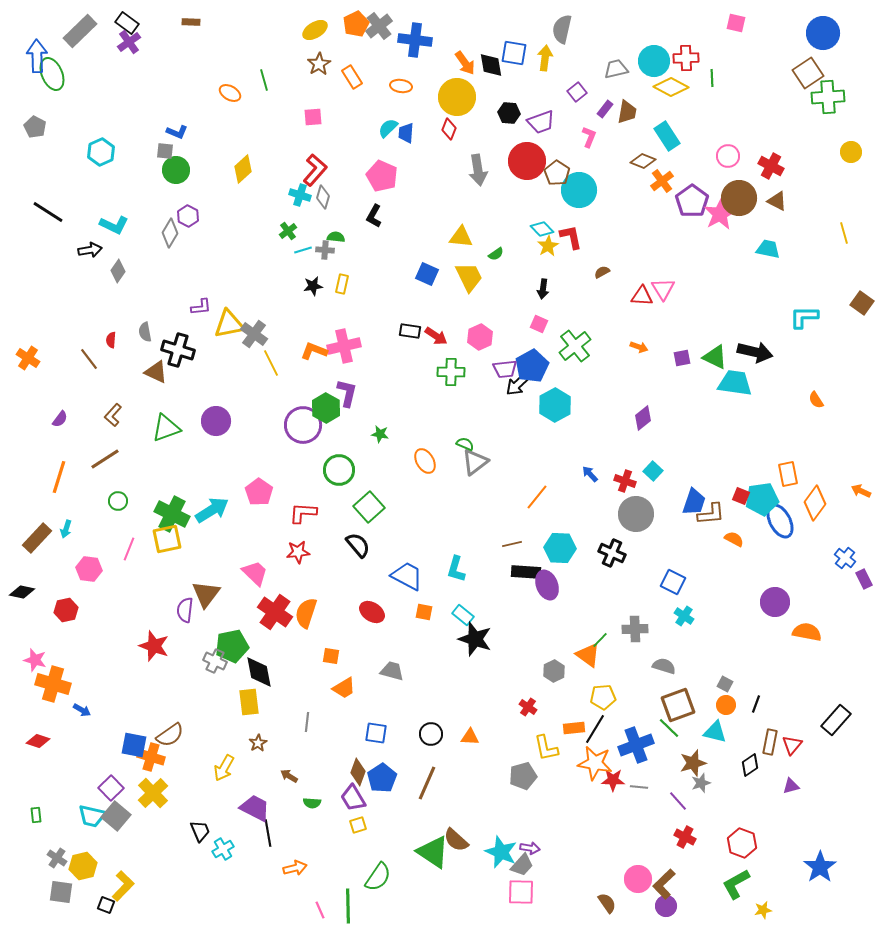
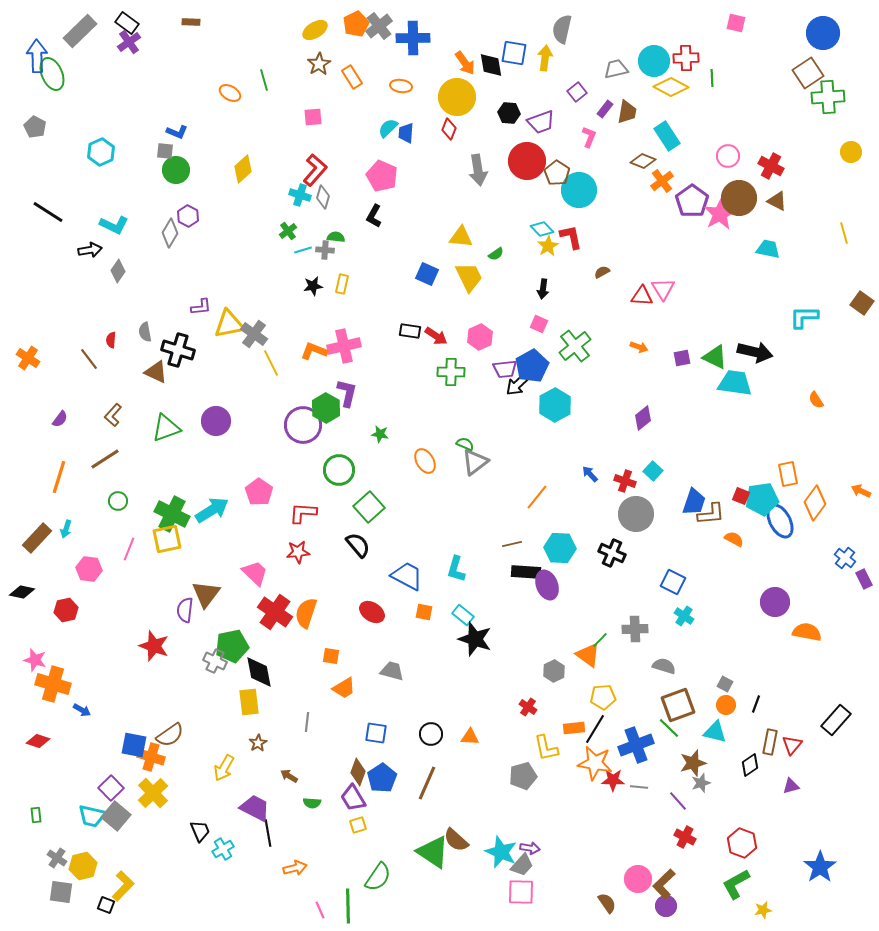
blue cross at (415, 40): moved 2 px left, 2 px up; rotated 8 degrees counterclockwise
